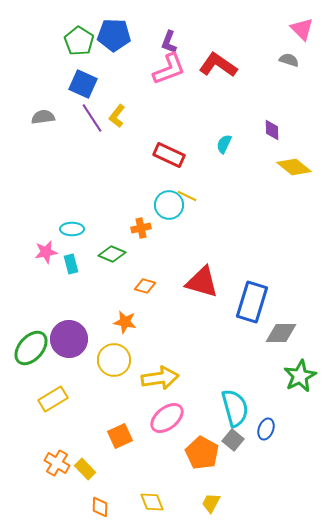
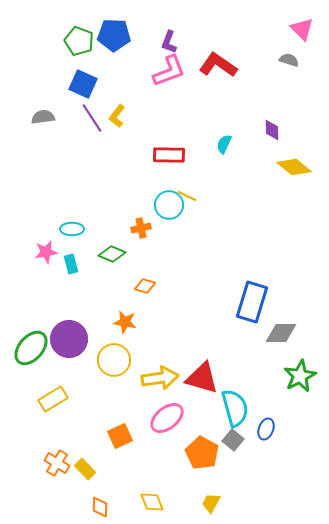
green pentagon at (79, 41): rotated 12 degrees counterclockwise
pink L-shape at (169, 69): moved 2 px down
red rectangle at (169, 155): rotated 24 degrees counterclockwise
red triangle at (202, 282): moved 96 px down
